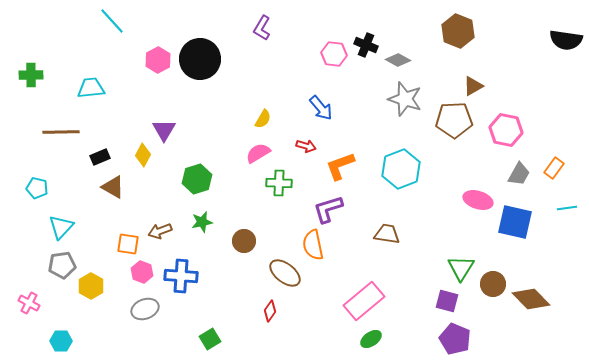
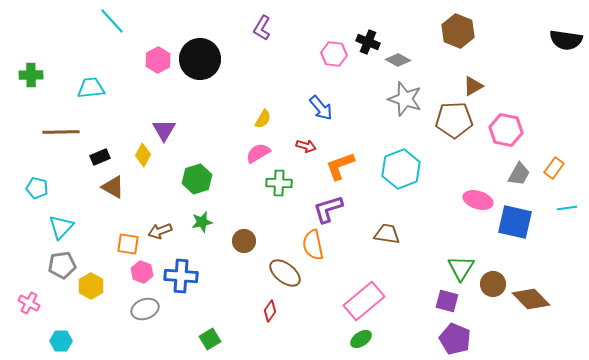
black cross at (366, 45): moved 2 px right, 3 px up
green ellipse at (371, 339): moved 10 px left
